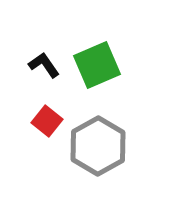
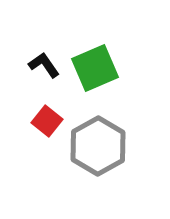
green square: moved 2 px left, 3 px down
